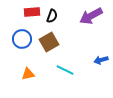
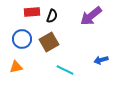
purple arrow: rotated 10 degrees counterclockwise
orange triangle: moved 12 px left, 7 px up
